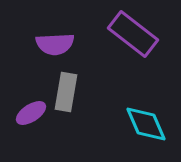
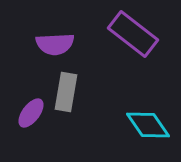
purple ellipse: rotated 20 degrees counterclockwise
cyan diamond: moved 2 px right, 1 px down; rotated 12 degrees counterclockwise
